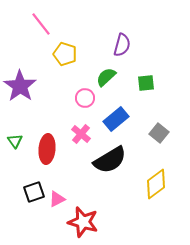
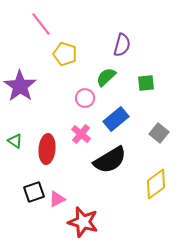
green triangle: rotated 21 degrees counterclockwise
